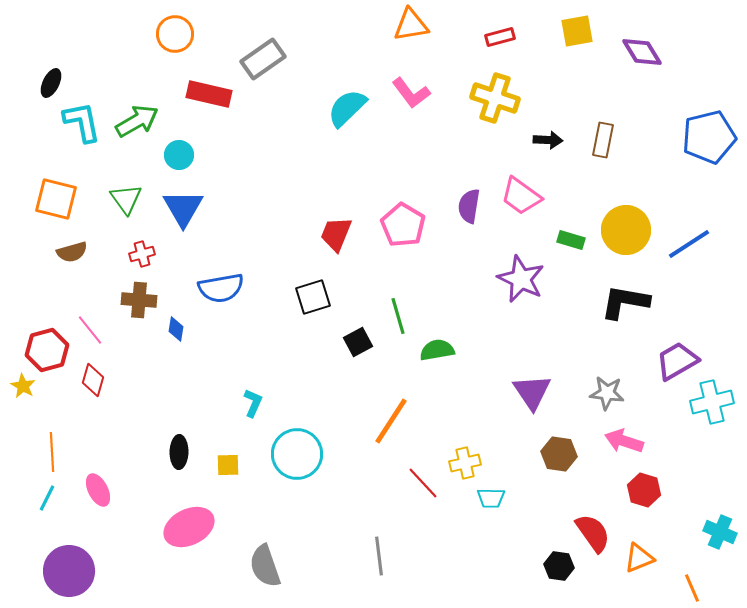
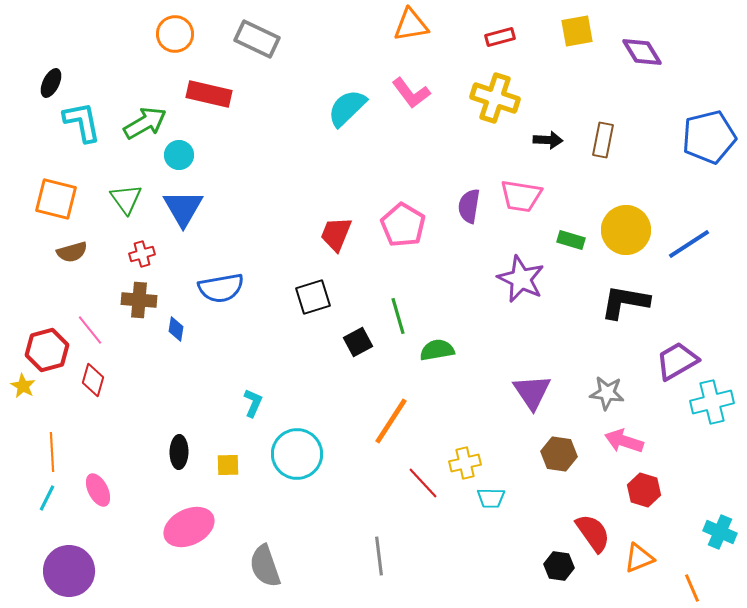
gray rectangle at (263, 59): moved 6 px left, 20 px up; rotated 60 degrees clockwise
green arrow at (137, 121): moved 8 px right, 2 px down
pink trapezoid at (521, 196): rotated 27 degrees counterclockwise
